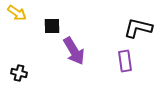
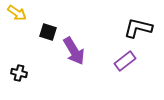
black square: moved 4 px left, 6 px down; rotated 18 degrees clockwise
purple rectangle: rotated 60 degrees clockwise
